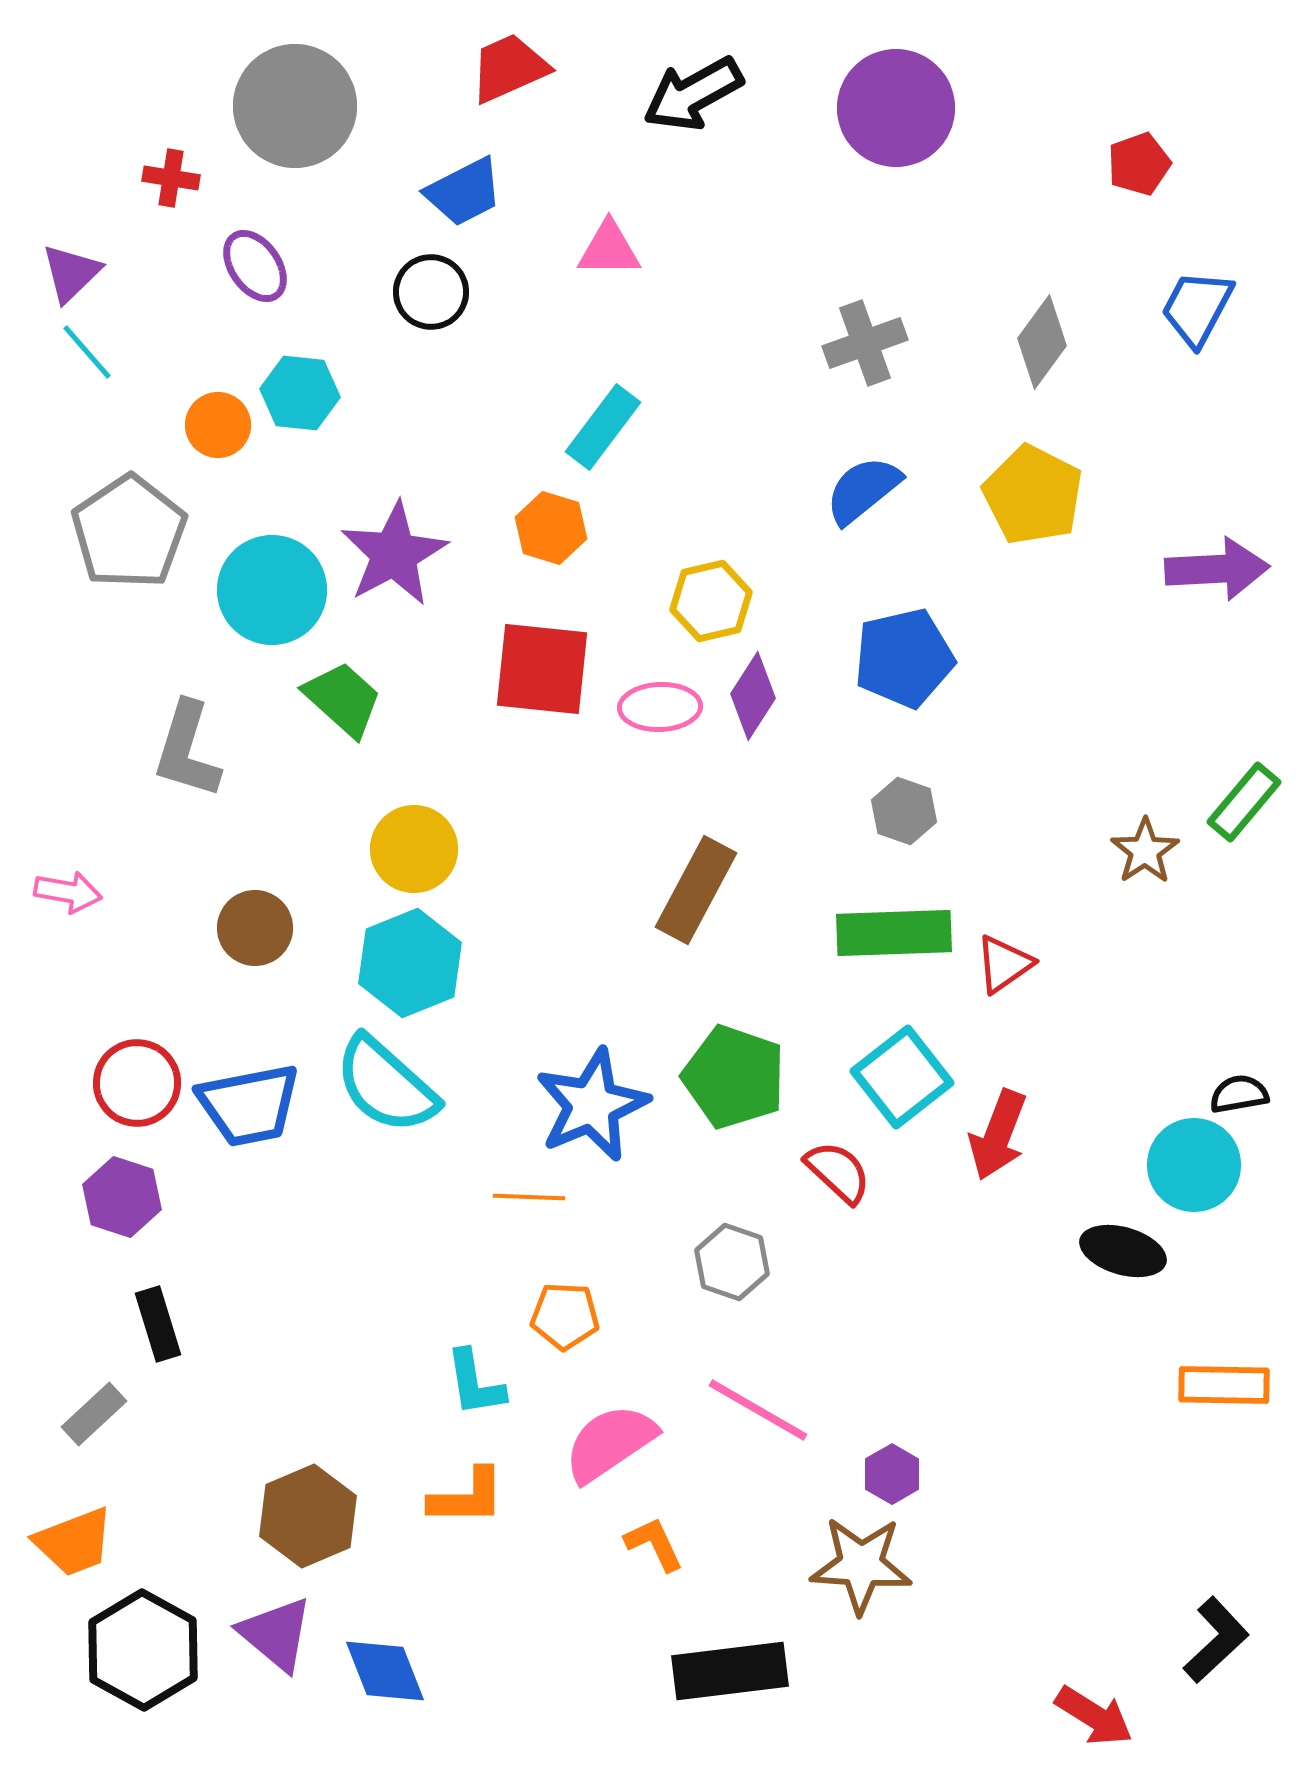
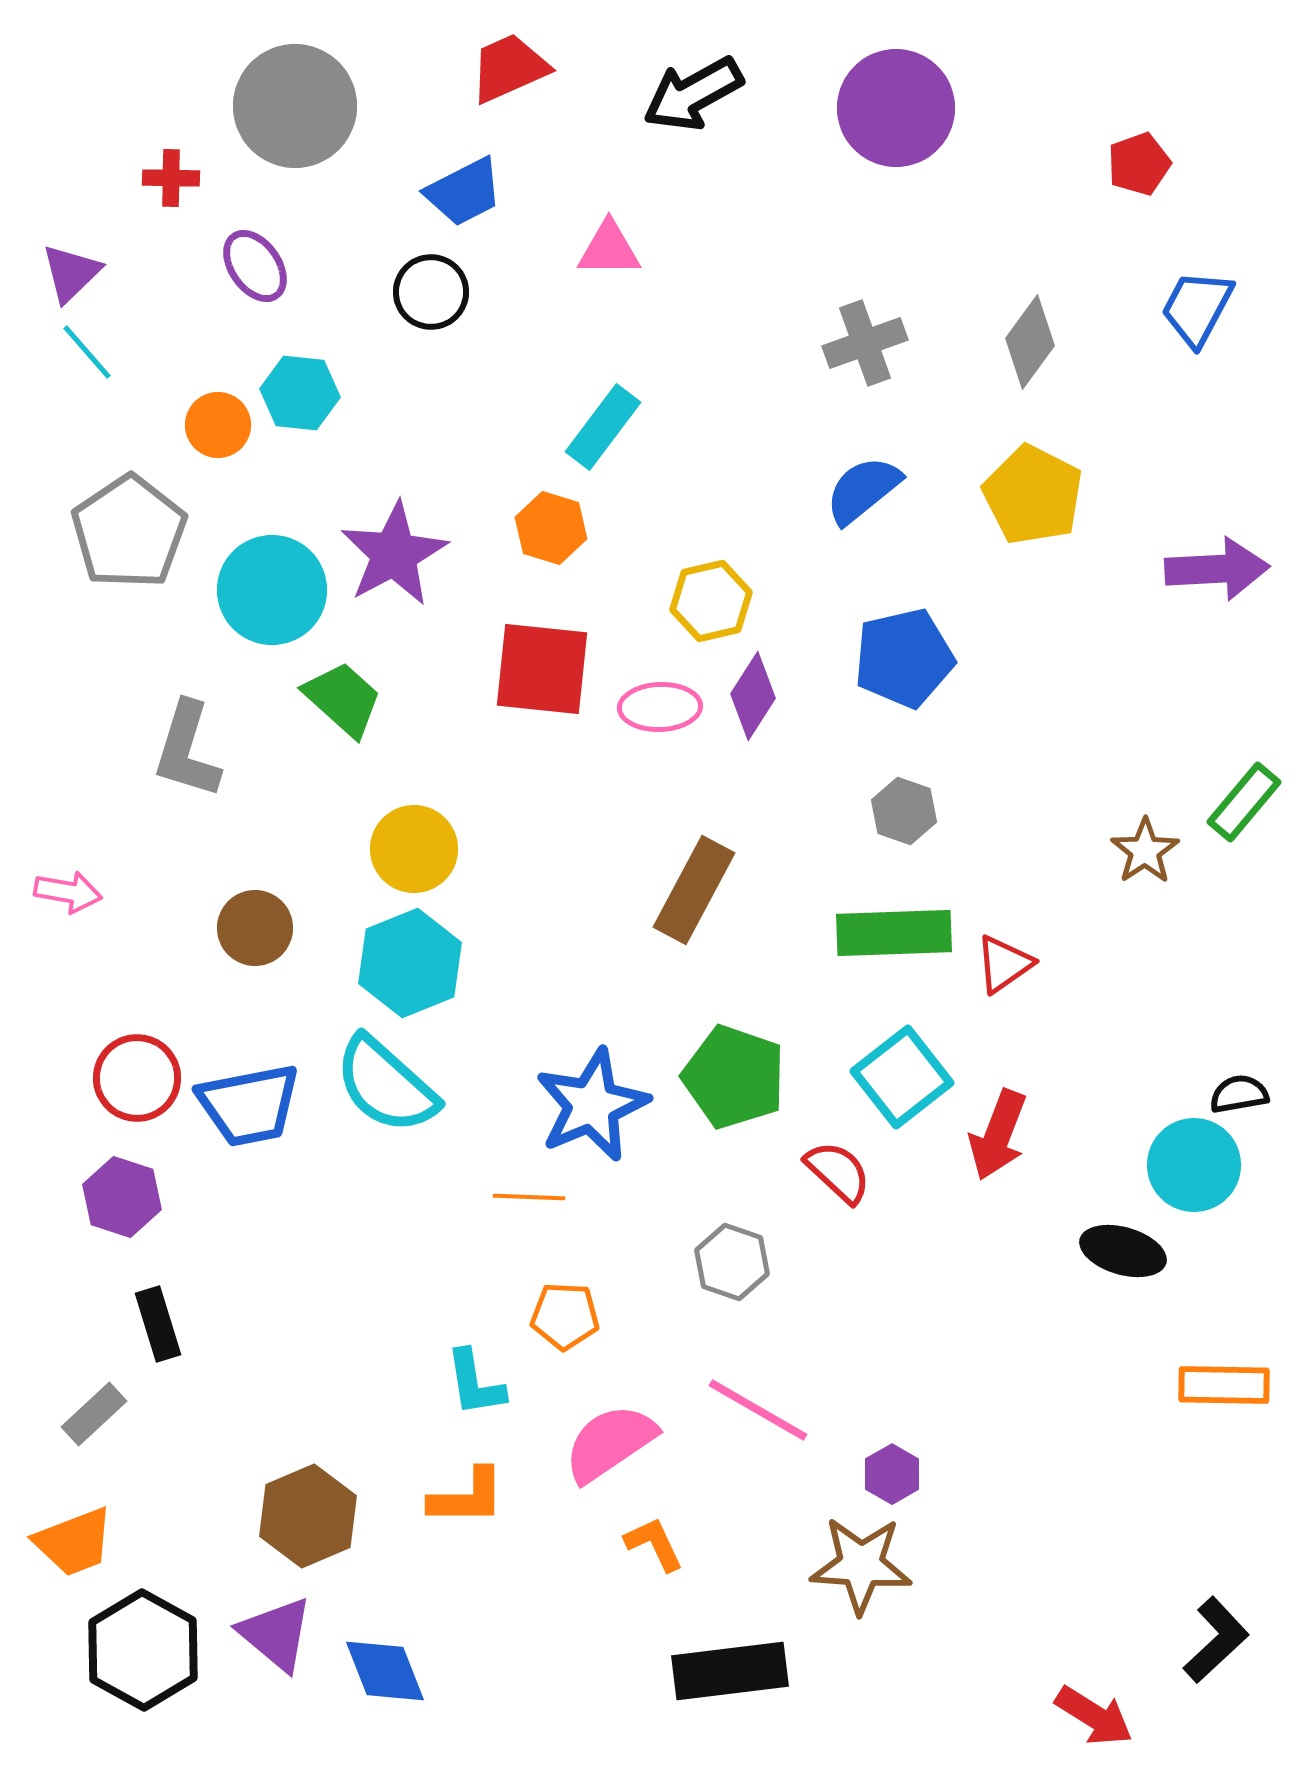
red cross at (171, 178): rotated 8 degrees counterclockwise
gray diamond at (1042, 342): moved 12 px left
brown rectangle at (696, 890): moved 2 px left
red circle at (137, 1083): moved 5 px up
